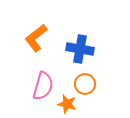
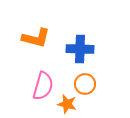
orange L-shape: rotated 128 degrees counterclockwise
blue cross: rotated 8 degrees counterclockwise
